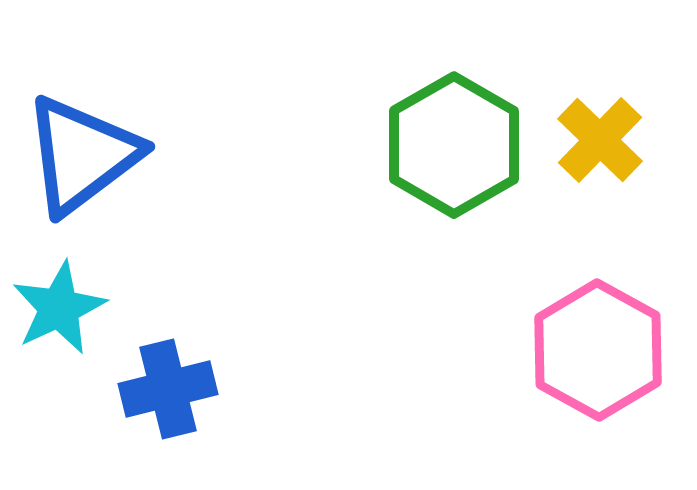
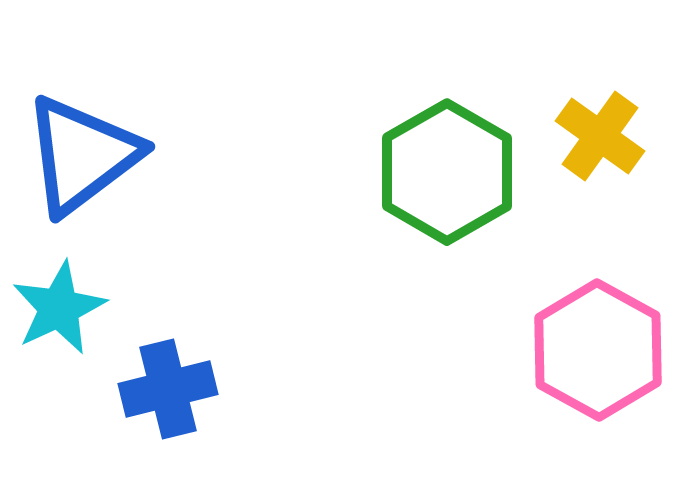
yellow cross: moved 4 px up; rotated 8 degrees counterclockwise
green hexagon: moved 7 px left, 27 px down
